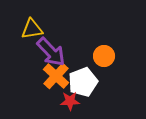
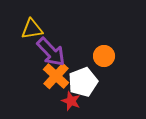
red star: moved 1 px right; rotated 24 degrees clockwise
